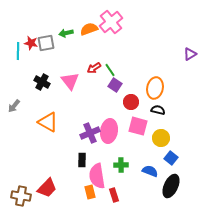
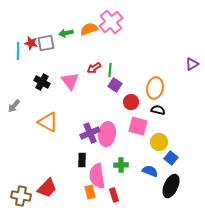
purple triangle: moved 2 px right, 10 px down
green line: rotated 40 degrees clockwise
pink ellipse: moved 2 px left, 3 px down
yellow circle: moved 2 px left, 4 px down
